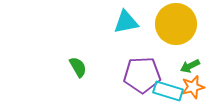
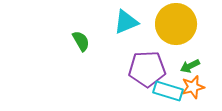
cyan triangle: rotated 12 degrees counterclockwise
green semicircle: moved 3 px right, 26 px up
purple pentagon: moved 5 px right, 6 px up
